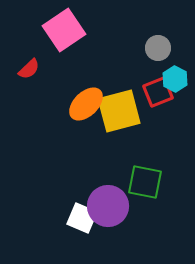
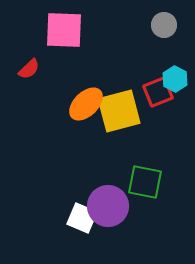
pink square: rotated 36 degrees clockwise
gray circle: moved 6 px right, 23 px up
